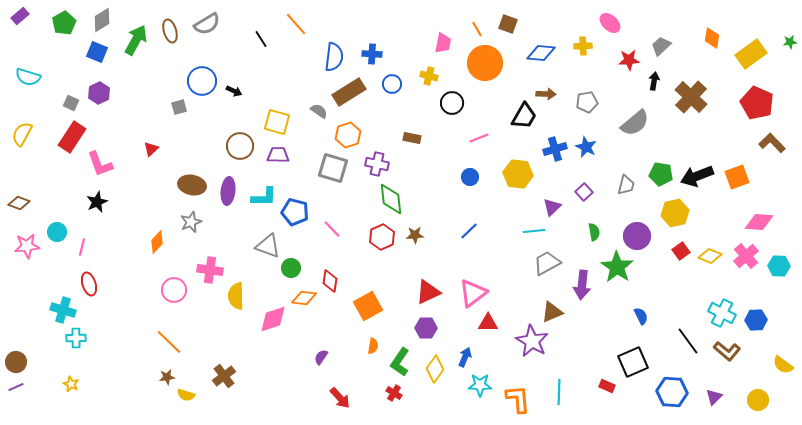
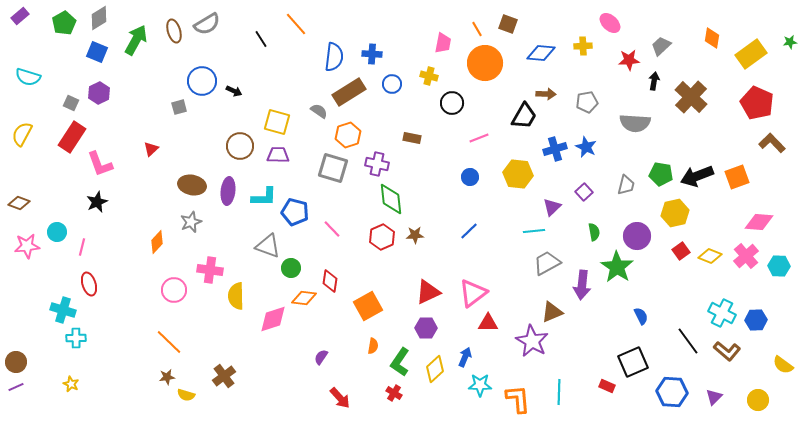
gray diamond at (102, 20): moved 3 px left, 2 px up
brown ellipse at (170, 31): moved 4 px right
gray semicircle at (635, 123): rotated 44 degrees clockwise
yellow diamond at (435, 369): rotated 12 degrees clockwise
